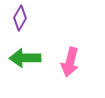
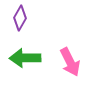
pink arrow: rotated 40 degrees counterclockwise
